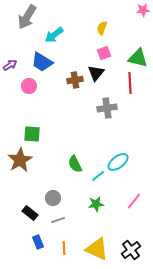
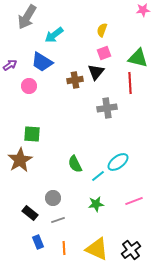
yellow semicircle: moved 2 px down
black triangle: moved 1 px up
pink line: rotated 30 degrees clockwise
